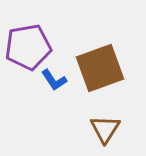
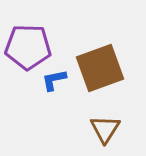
purple pentagon: rotated 12 degrees clockwise
blue L-shape: rotated 112 degrees clockwise
